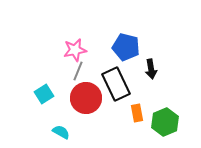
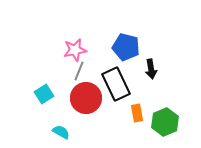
gray line: moved 1 px right
